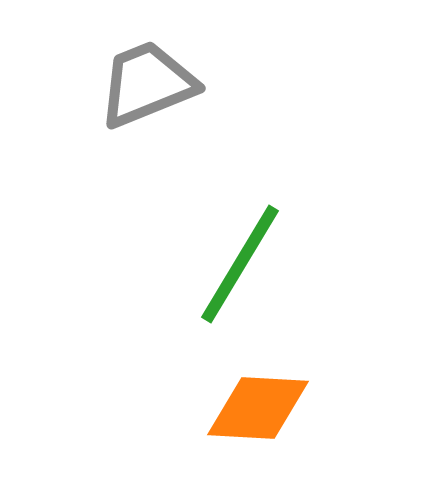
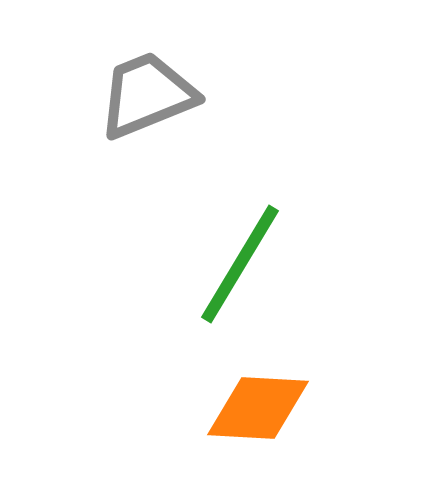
gray trapezoid: moved 11 px down
